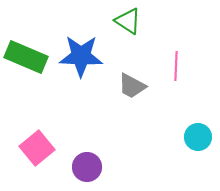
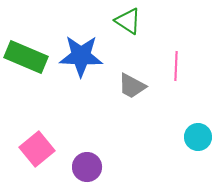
pink square: moved 1 px down
